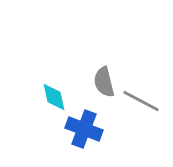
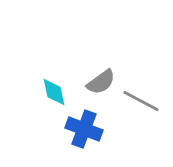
gray semicircle: moved 3 px left; rotated 112 degrees counterclockwise
cyan diamond: moved 5 px up
